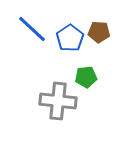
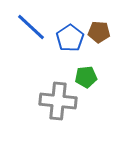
blue line: moved 1 px left, 2 px up
